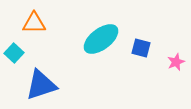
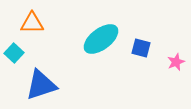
orange triangle: moved 2 px left
